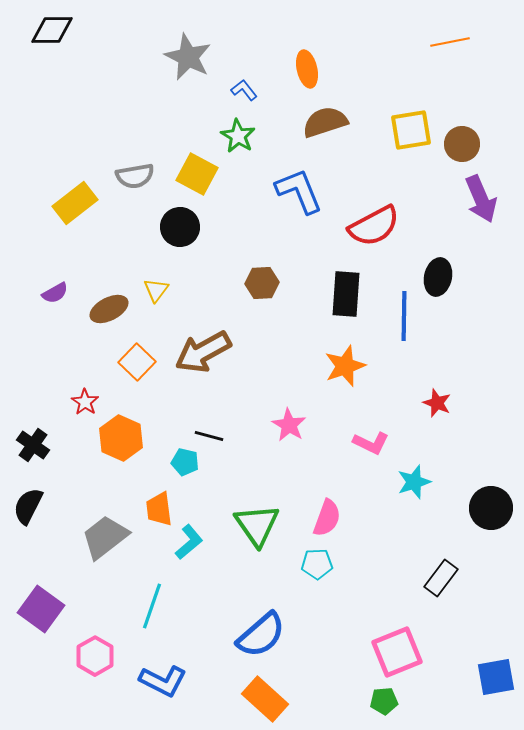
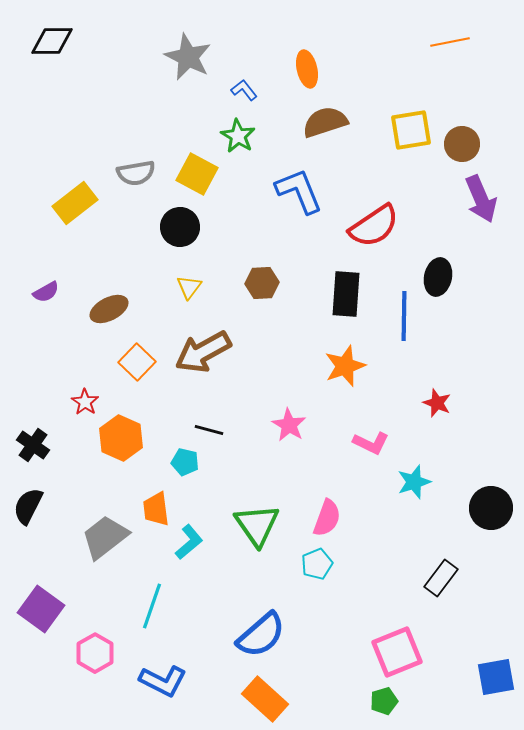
black diamond at (52, 30): moved 11 px down
gray semicircle at (135, 176): moved 1 px right, 3 px up
red semicircle at (374, 226): rotated 6 degrees counterclockwise
yellow triangle at (156, 290): moved 33 px right, 3 px up
purple semicircle at (55, 293): moved 9 px left, 1 px up
black line at (209, 436): moved 6 px up
orange trapezoid at (159, 509): moved 3 px left
cyan pentagon at (317, 564): rotated 20 degrees counterclockwise
pink hexagon at (95, 656): moved 3 px up
green pentagon at (384, 701): rotated 12 degrees counterclockwise
